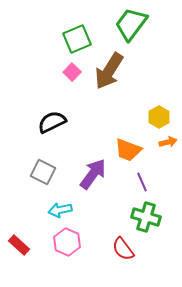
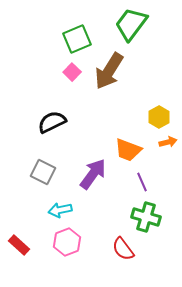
pink hexagon: rotated 16 degrees clockwise
